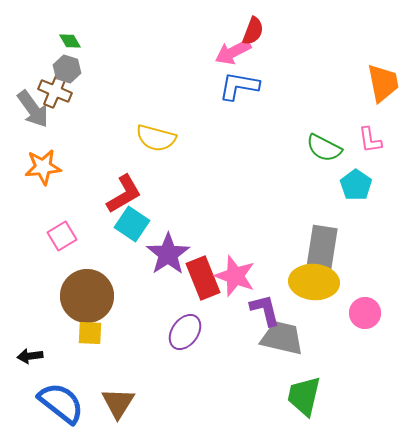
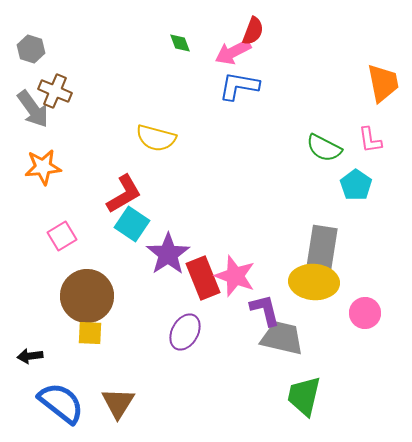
green diamond: moved 110 px right, 2 px down; rotated 10 degrees clockwise
gray hexagon: moved 36 px left, 20 px up
purple ellipse: rotated 6 degrees counterclockwise
